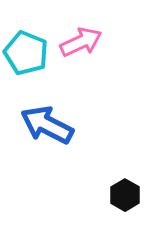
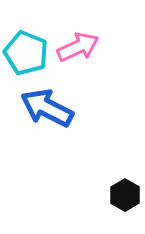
pink arrow: moved 3 px left, 5 px down
blue arrow: moved 17 px up
